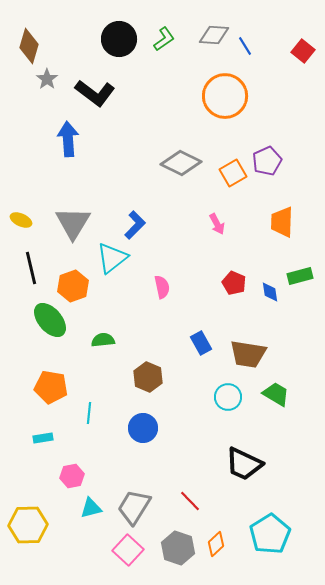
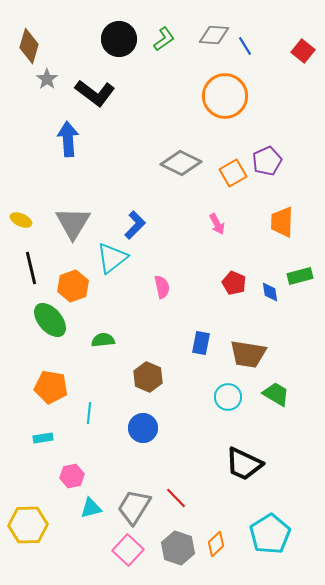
blue rectangle at (201, 343): rotated 40 degrees clockwise
red line at (190, 501): moved 14 px left, 3 px up
